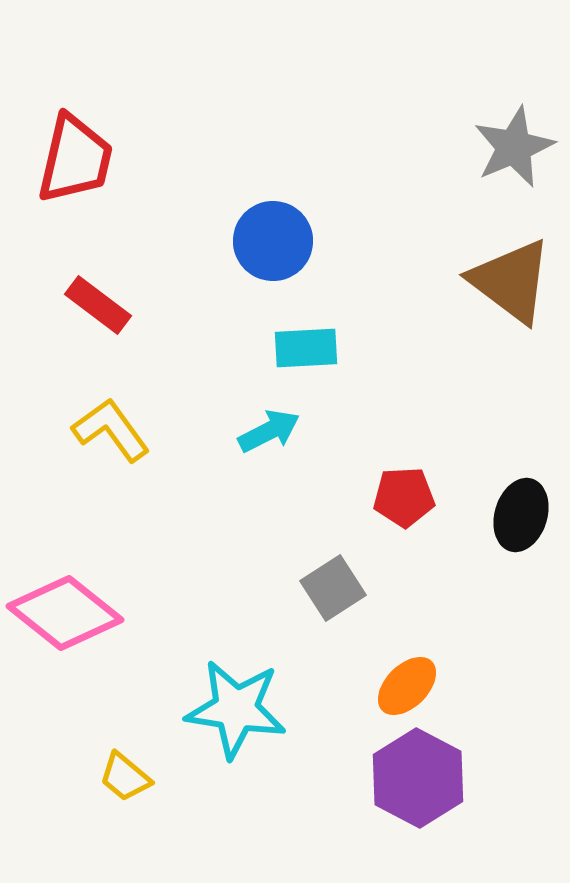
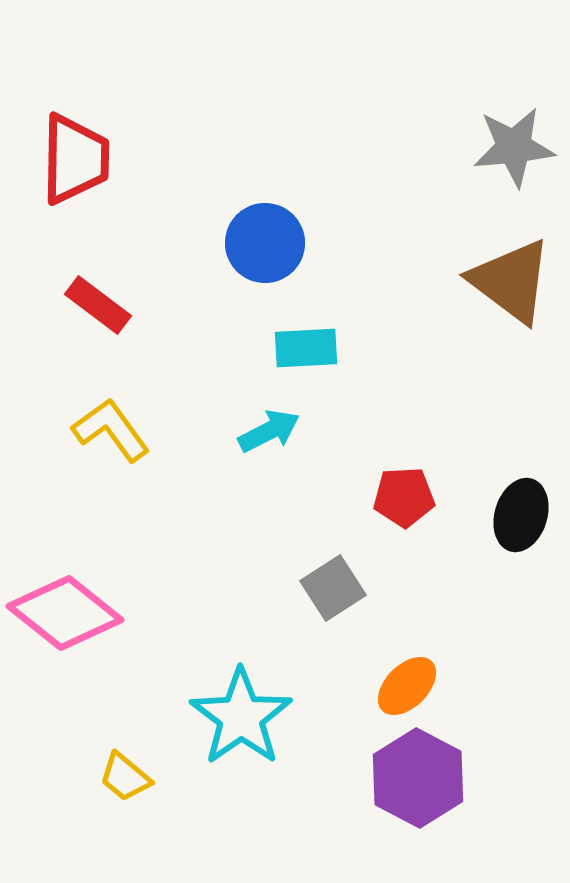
gray star: rotated 18 degrees clockwise
red trapezoid: rotated 12 degrees counterclockwise
blue circle: moved 8 px left, 2 px down
cyan star: moved 5 px right, 8 px down; rotated 28 degrees clockwise
